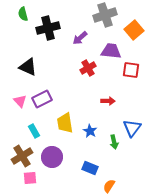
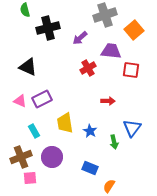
green semicircle: moved 2 px right, 4 px up
pink triangle: rotated 24 degrees counterclockwise
brown cross: moved 1 px left, 1 px down; rotated 10 degrees clockwise
